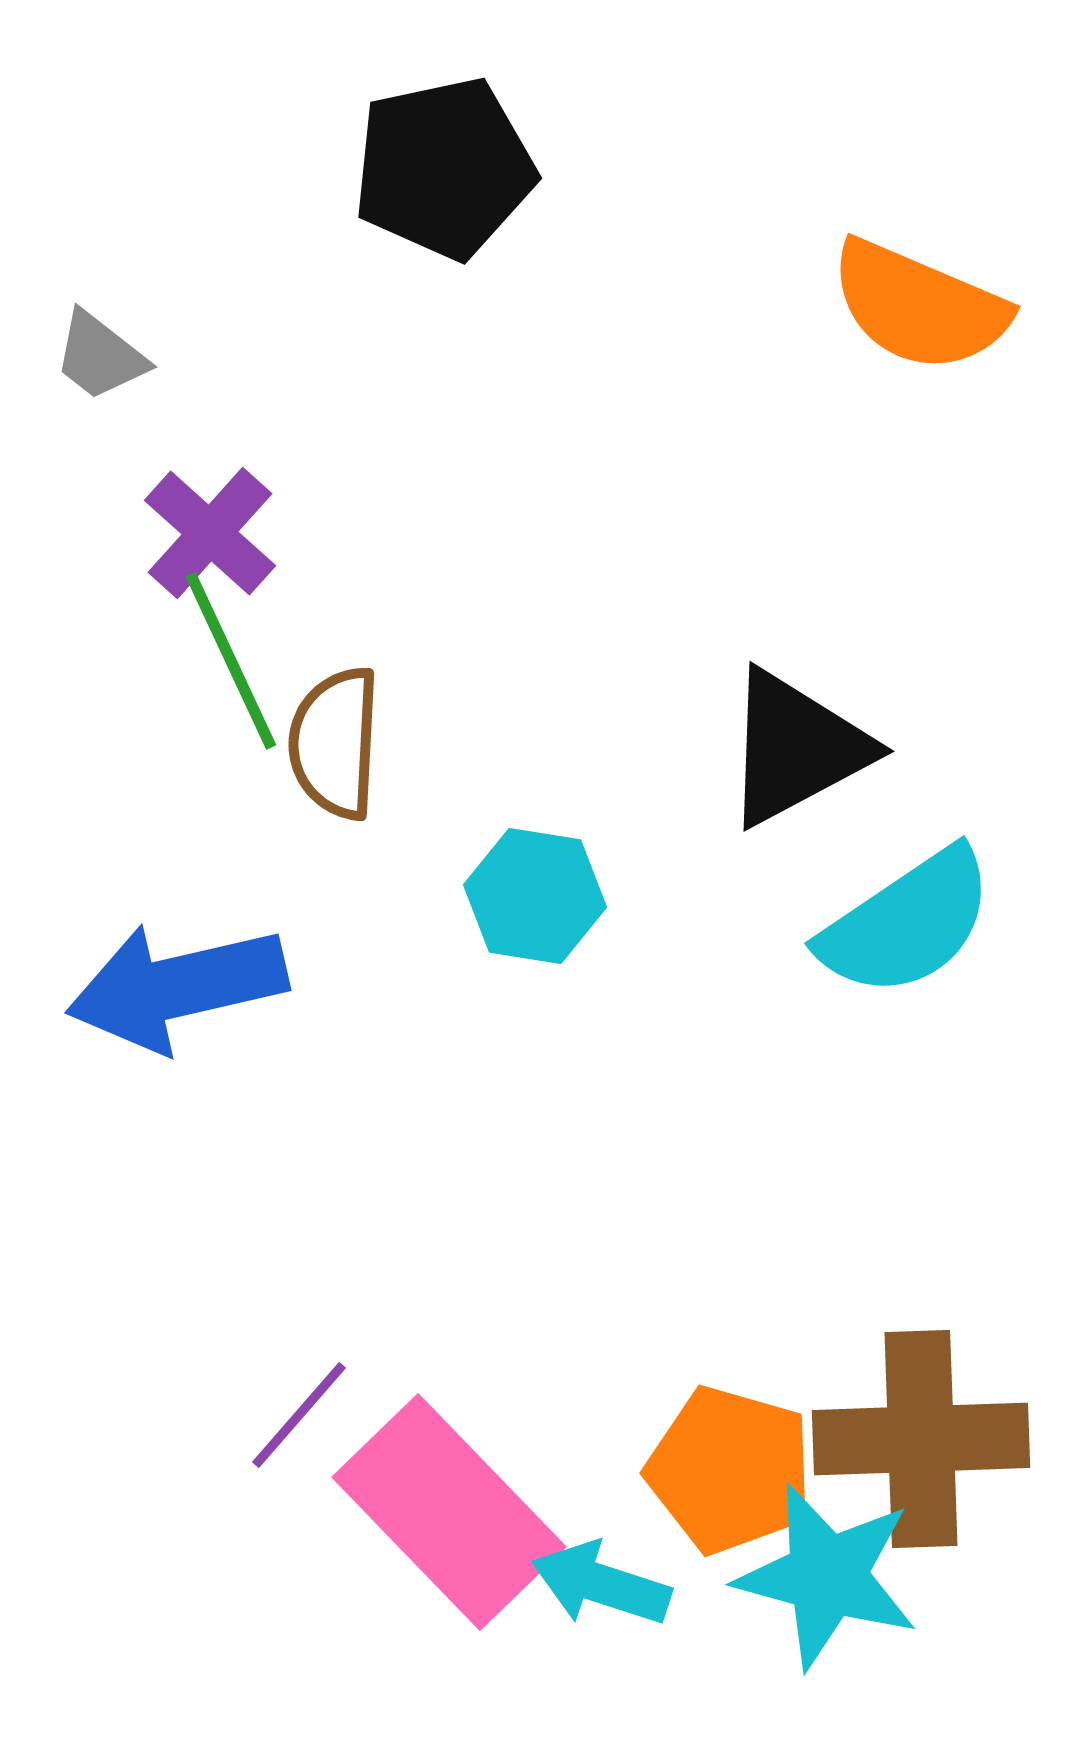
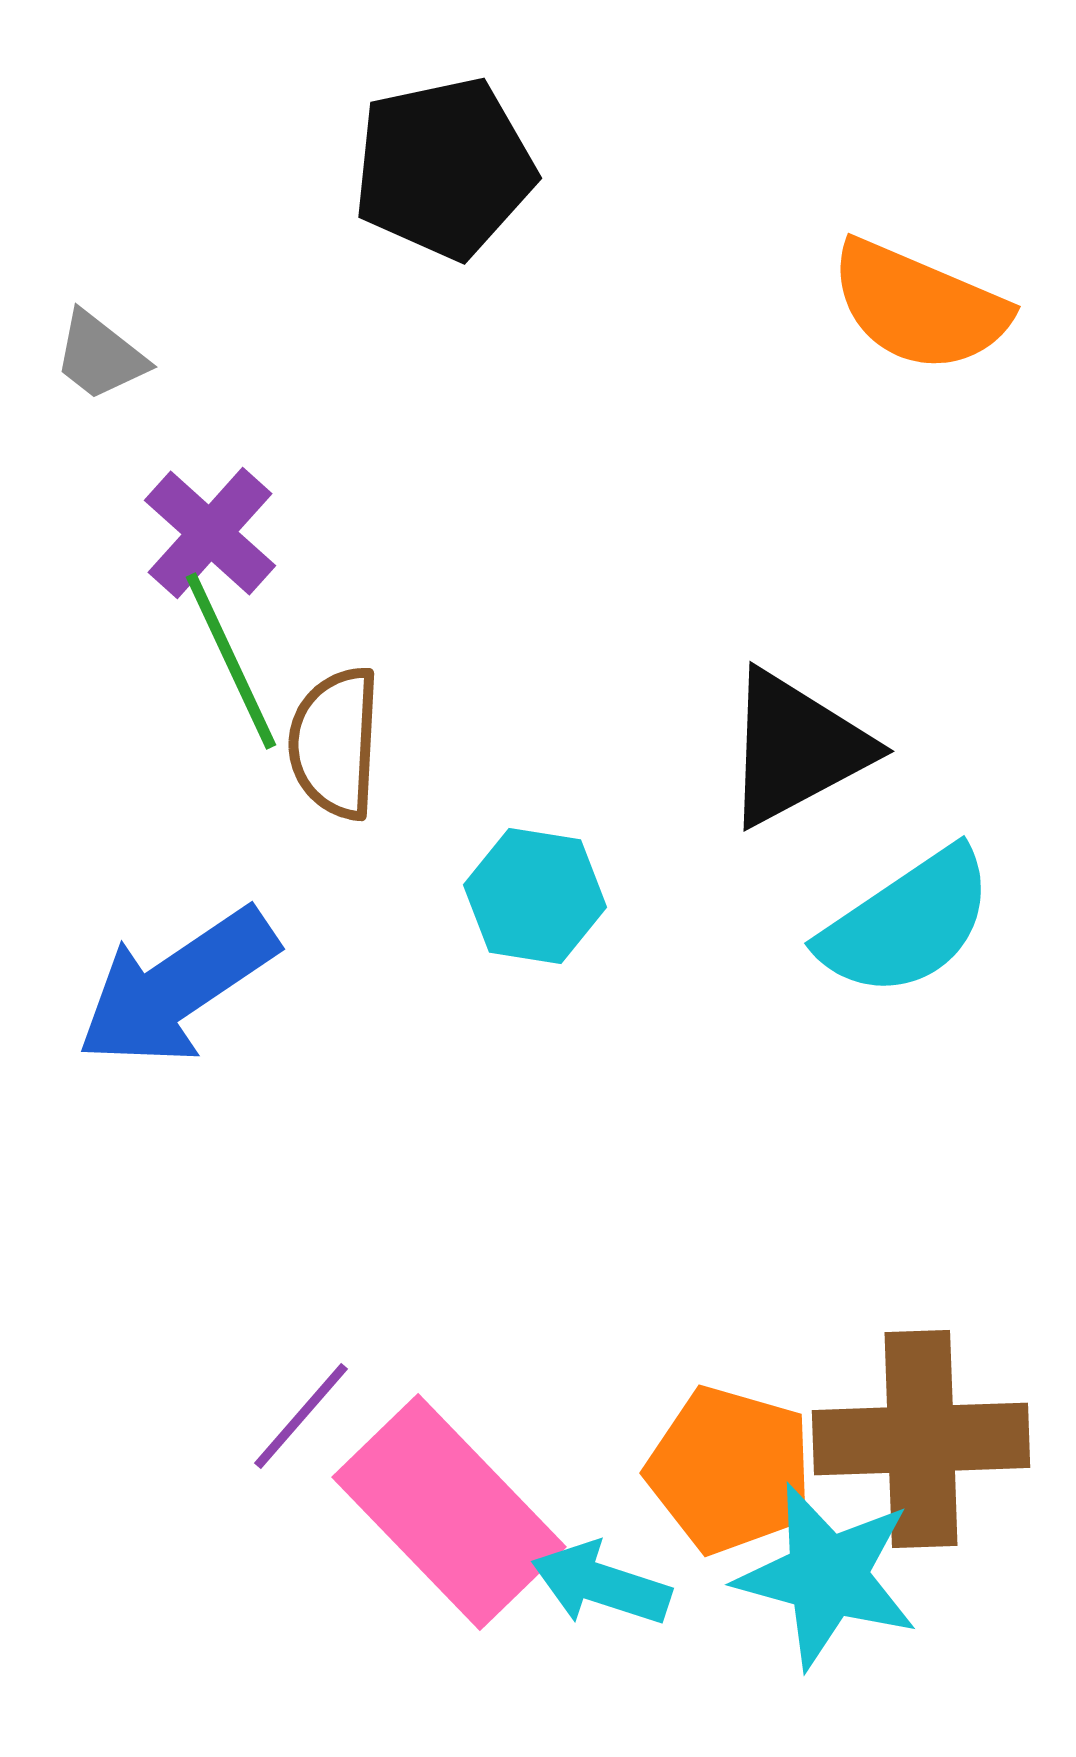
blue arrow: rotated 21 degrees counterclockwise
purple line: moved 2 px right, 1 px down
